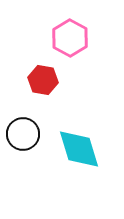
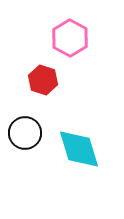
red hexagon: rotated 8 degrees clockwise
black circle: moved 2 px right, 1 px up
